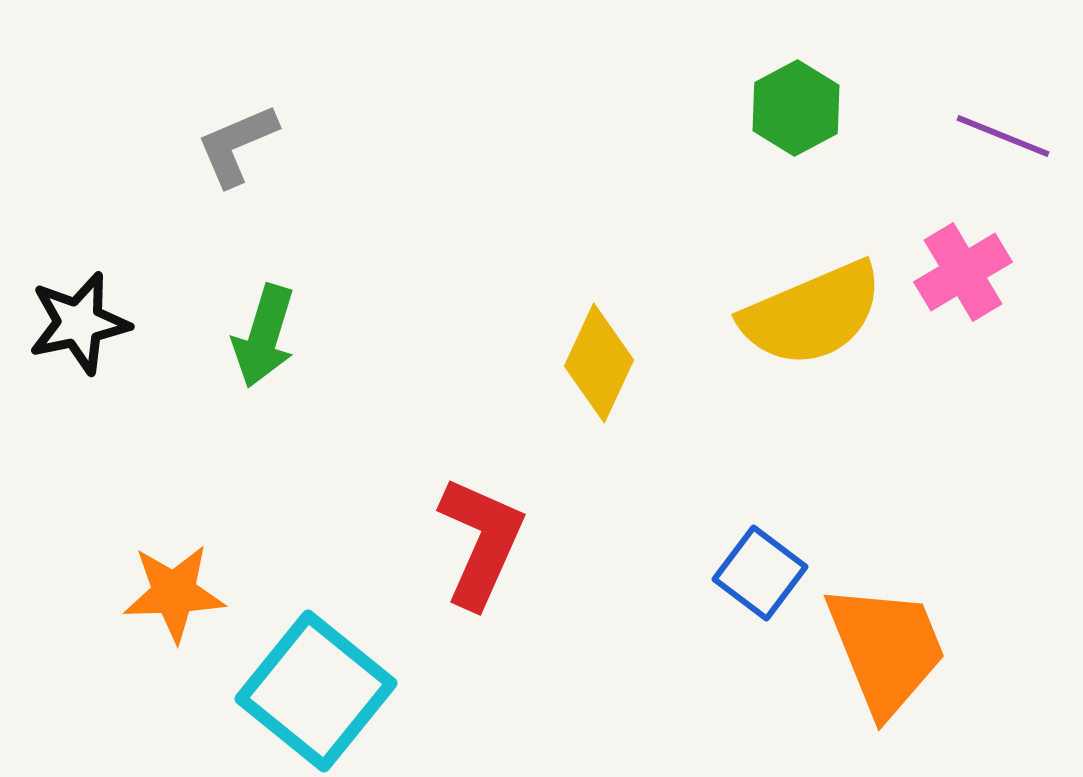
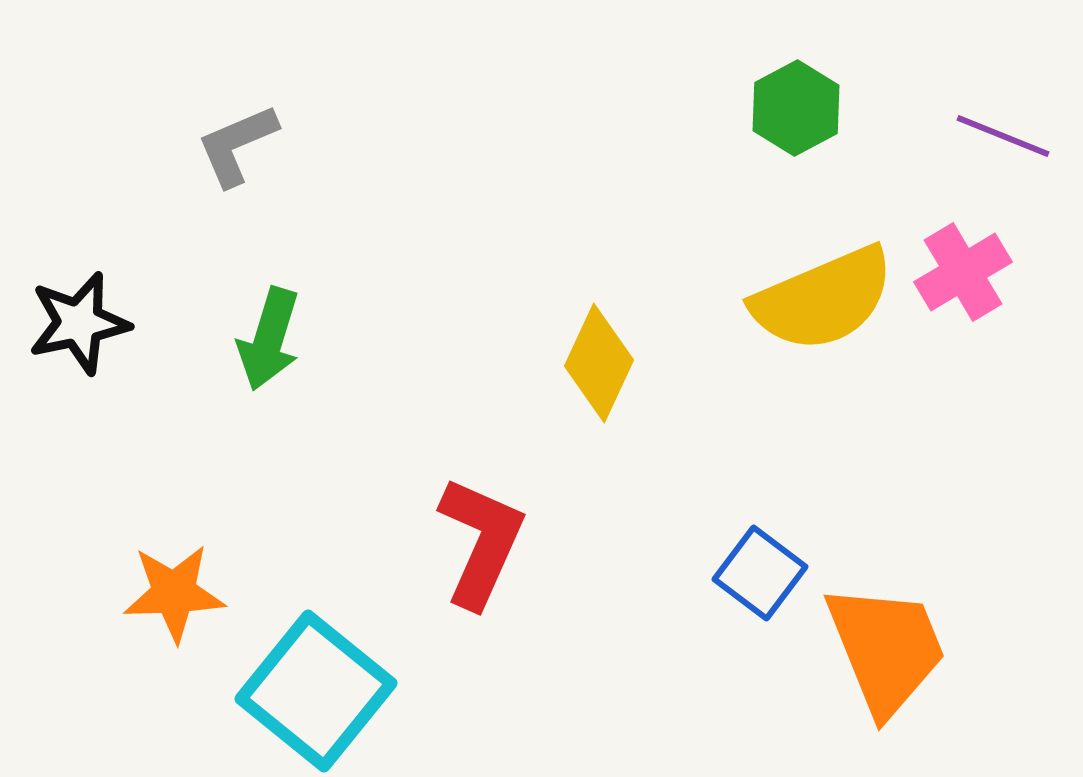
yellow semicircle: moved 11 px right, 15 px up
green arrow: moved 5 px right, 3 px down
